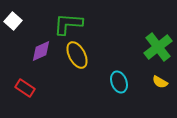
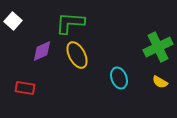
green L-shape: moved 2 px right, 1 px up
green cross: rotated 12 degrees clockwise
purple diamond: moved 1 px right
cyan ellipse: moved 4 px up
red rectangle: rotated 24 degrees counterclockwise
